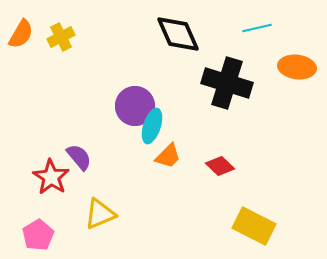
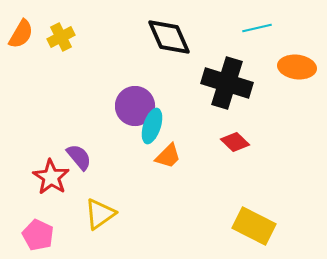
black diamond: moved 9 px left, 3 px down
red diamond: moved 15 px right, 24 px up
yellow triangle: rotated 12 degrees counterclockwise
pink pentagon: rotated 16 degrees counterclockwise
